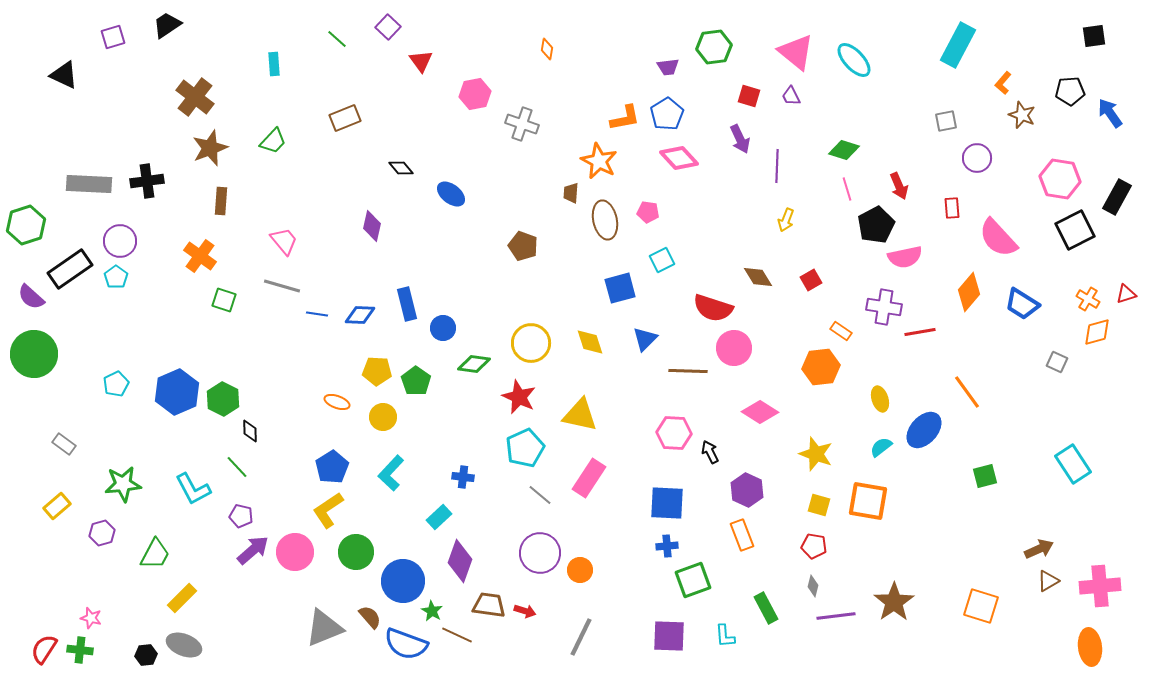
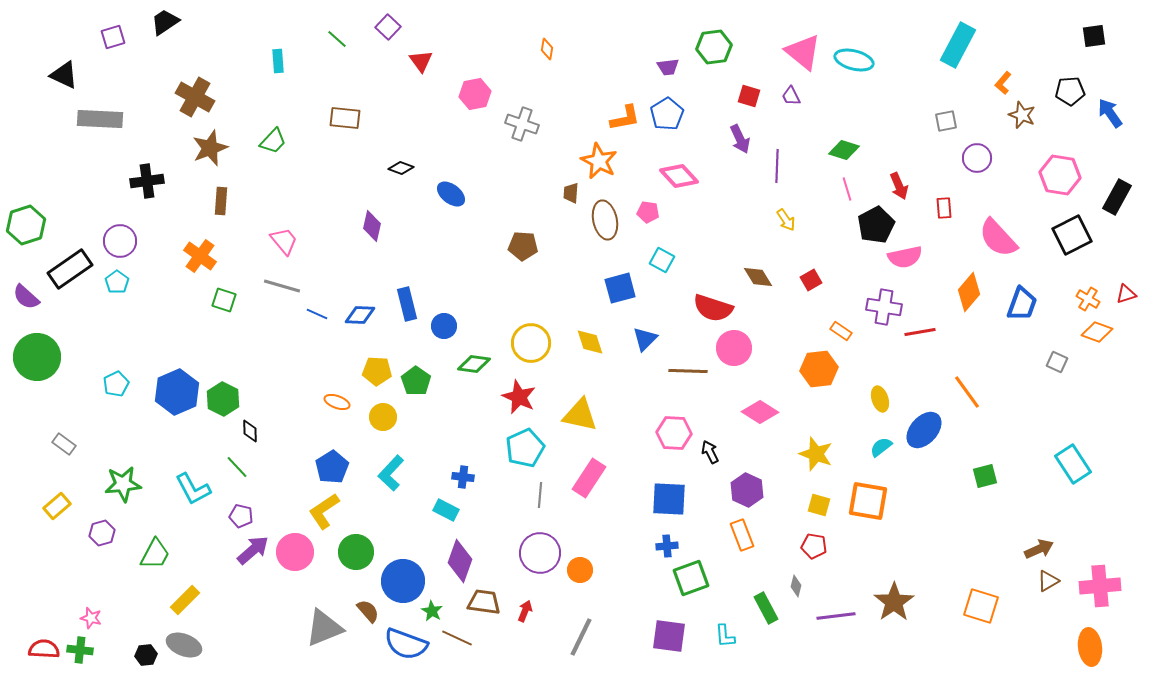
black trapezoid at (167, 25): moved 2 px left, 3 px up
pink triangle at (796, 52): moved 7 px right
cyan ellipse at (854, 60): rotated 33 degrees counterclockwise
cyan rectangle at (274, 64): moved 4 px right, 3 px up
brown cross at (195, 97): rotated 9 degrees counterclockwise
brown rectangle at (345, 118): rotated 28 degrees clockwise
pink diamond at (679, 158): moved 18 px down
black diamond at (401, 168): rotated 30 degrees counterclockwise
pink hexagon at (1060, 179): moved 4 px up
gray rectangle at (89, 184): moved 11 px right, 65 px up
red rectangle at (952, 208): moved 8 px left
yellow arrow at (786, 220): rotated 55 degrees counterclockwise
black square at (1075, 230): moved 3 px left, 5 px down
brown pentagon at (523, 246): rotated 16 degrees counterclockwise
cyan square at (662, 260): rotated 35 degrees counterclockwise
cyan pentagon at (116, 277): moved 1 px right, 5 px down
purple semicircle at (31, 297): moved 5 px left
blue trapezoid at (1022, 304): rotated 102 degrees counterclockwise
blue line at (317, 314): rotated 15 degrees clockwise
blue circle at (443, 328): moved 1 px right, 2 px up
orange diamond at (1097, 332): rotated 36 degrees clockwise
green circle at (34, 354): moved 3 px right, 3 px down
orange hexagon at (821, 367): moved 2 px left, 2 px down
gray line at (540, 495): rotated 55 degrees clockwise
blue square at (667, 503): moved 2 px right, 4 px up
yellow L-shape at (328, 510): moved 4 px left, 1 px down
cyan rectangle at (439, 517): moved 7 px right, 7 px up; rotated 70 degrees clockwise
green square at (693, 580): moved 2 px left, 2 px up
gray diamond at (813, 586): moved 17 px left
yellow rectangle at (182, 598): moved 3 px right, 2 px down
brown trapezoid at (489, 605): moved 5 px left, 3 px up
red arrow at (525, 611): rotated 85 degrees counterclockwise
brown semicircle at (370, 617): moved 2 px left, 6 px up
brown line at (457, 635): moved 3 px down
purple square at (669, 636): rotated 6 degrees clockwise
red semicircle at (44, 649): rotated 60 degrees clockwise
